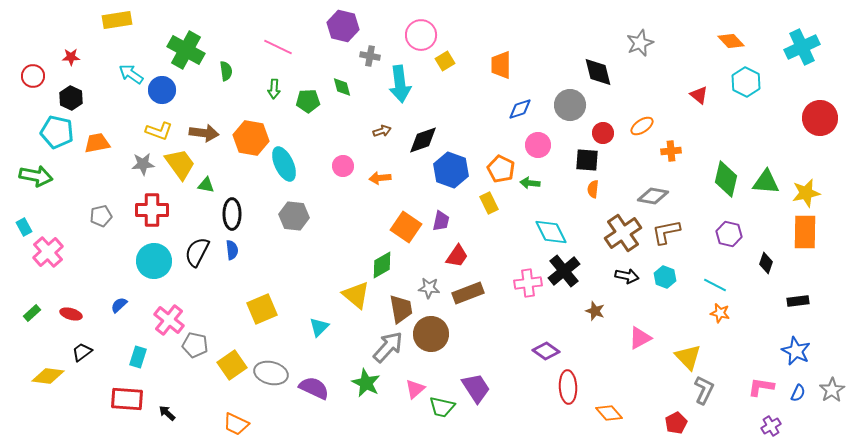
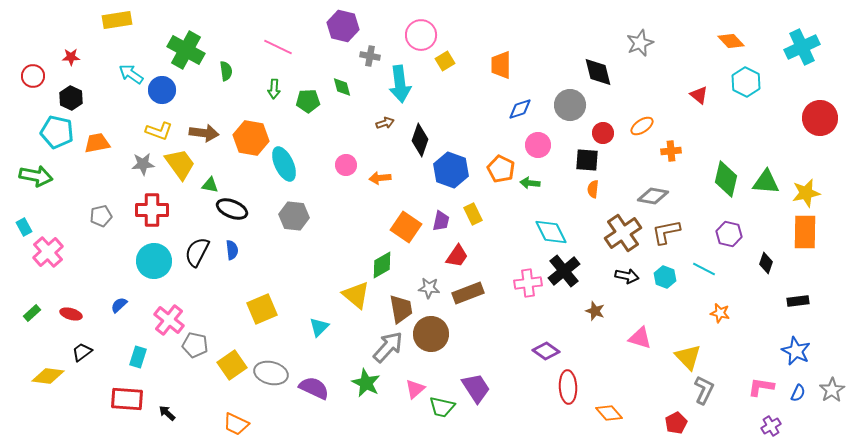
brown arrow at (382, 131): moved 3 px right, 8 px up
black diamond at (423, 140): moved 3 px left; rotated 52 degrees counterclockwise
pink circle at (343, 166): moved 3 px right, 1 px up
green triangle at (206, 185): moved 4 px right
yellow rectangle at (489, 203): moved 16 px left, 11 px down
black ellipse at (232, 214): moved 5 px up; rotated 68 degrees counterclockwise
cyan line at (715, 285): moved 11 px left, 16 px up
pink triangle at (640, 338): rotated 45 degrees clockwise
